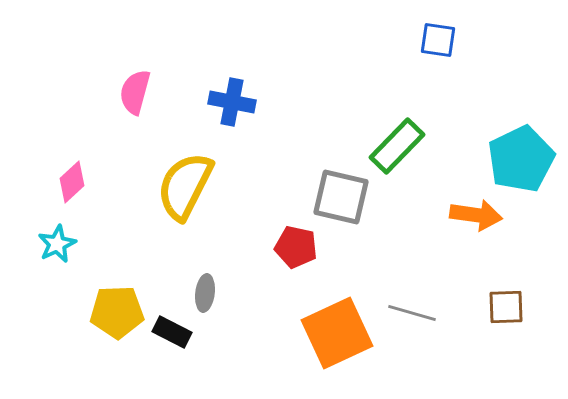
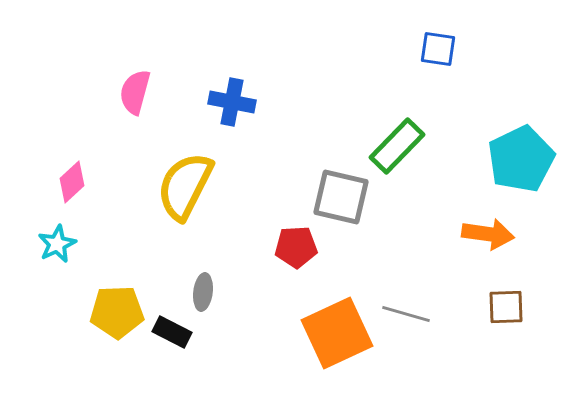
blue square: moved 9 px down
orange arrow: moved 12 px right, 19 px down
red pentagon: rotated 15 degrees counterclockwise
gray ellipse: moved 2 px left, 1 px up
gray line: moved 6 px left, 1 px down
